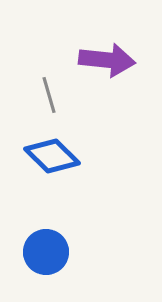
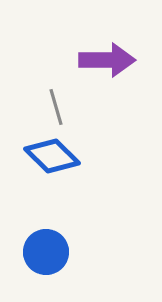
purple arrow: rotated 6 degrees counterclockwise
gray line: moved 7 px right, 12 px down
